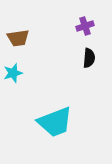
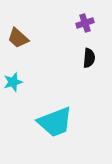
purple cross: moved 3 px up
brown trapezoid: rotated 50 degrees clockwise
cyan star: moved 9 px down
